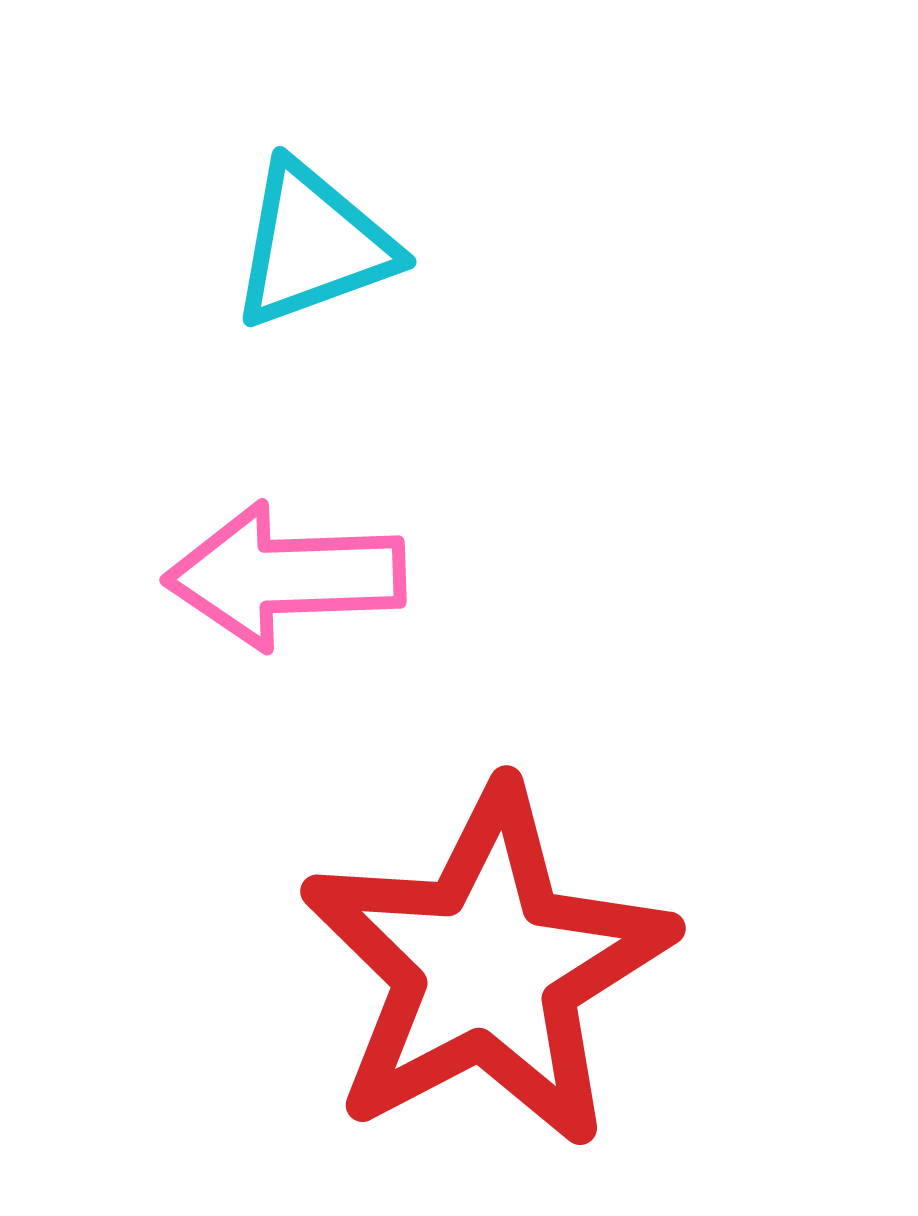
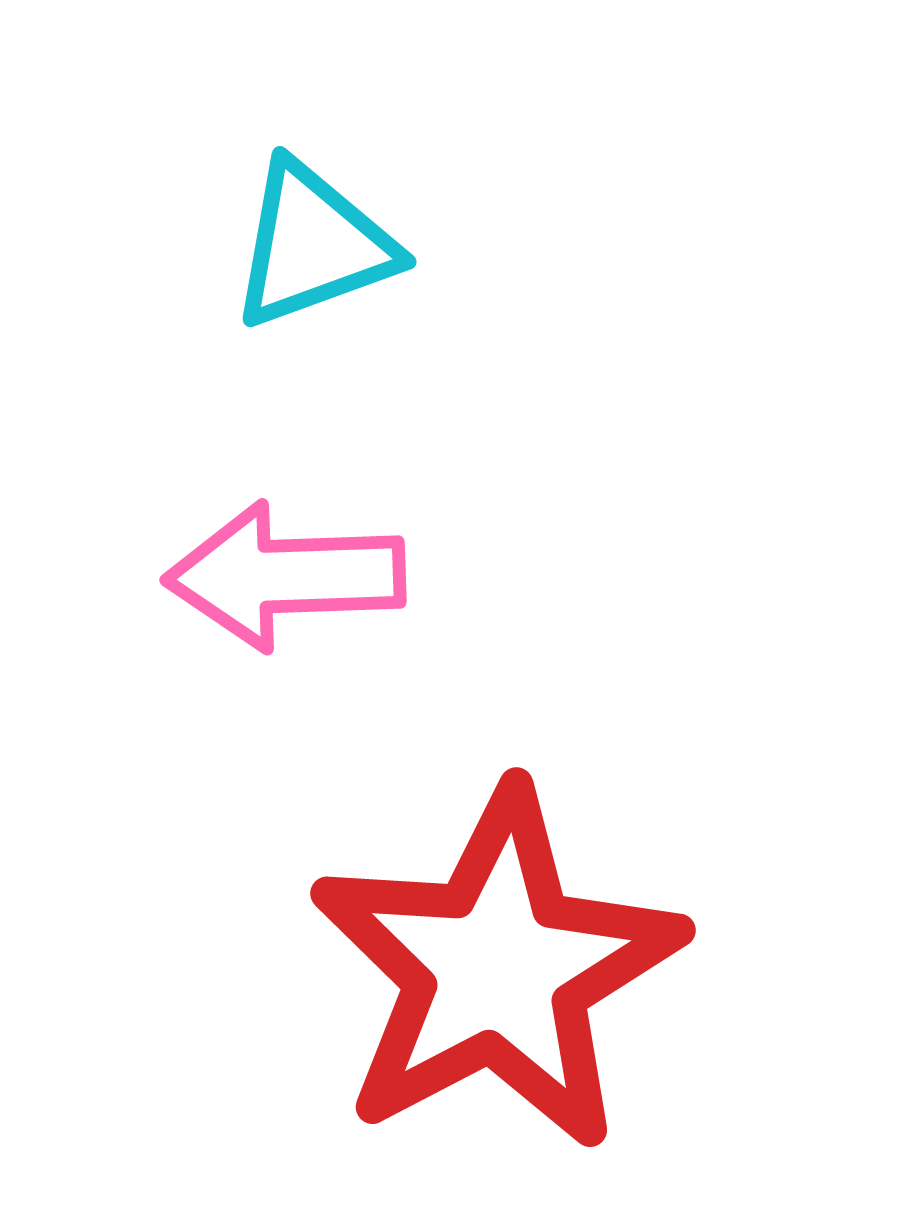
red star: moved 10 px right, 2 px down
